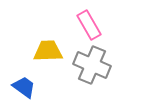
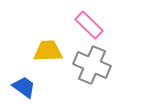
pink rectangle: rotated 16 degrees counterclockwise
